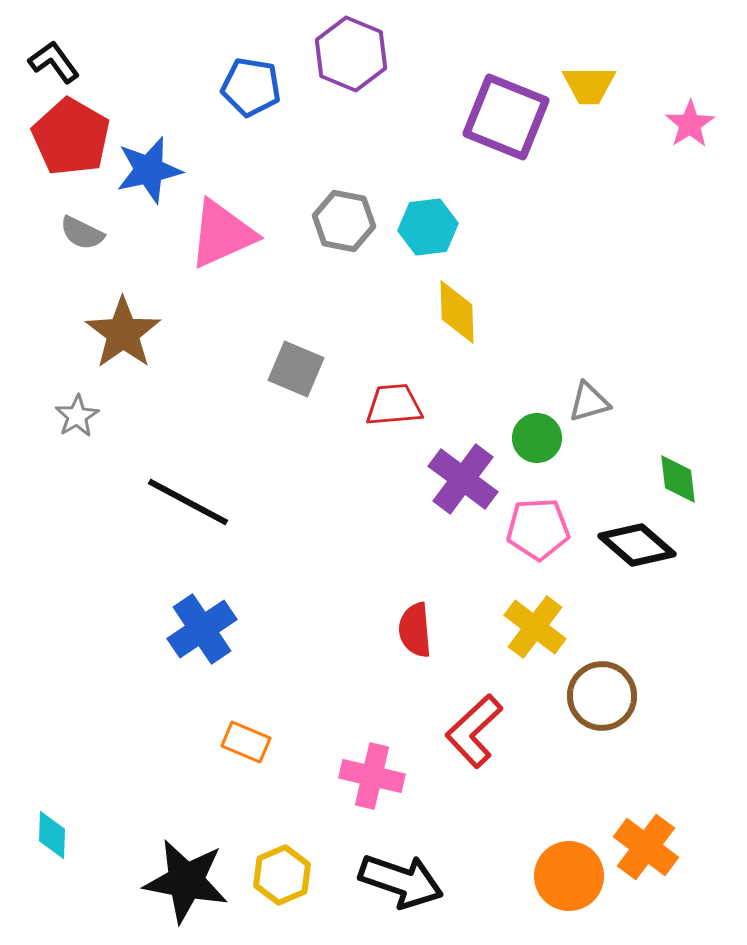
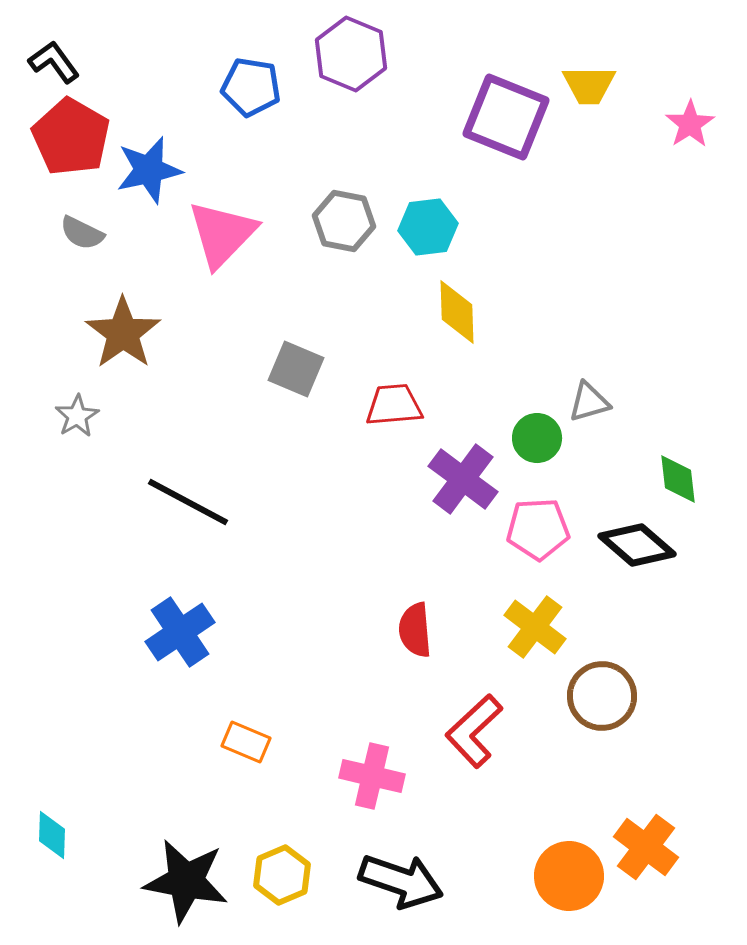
pink triangle: rotated 22 degrees counterclockwise
blue cross: moved 22 px left, 3 px down
